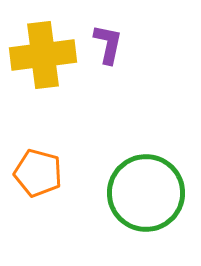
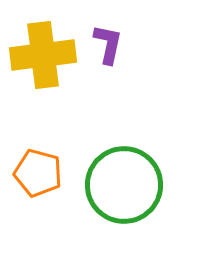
green circle: moved 22 px left, 8 px up
